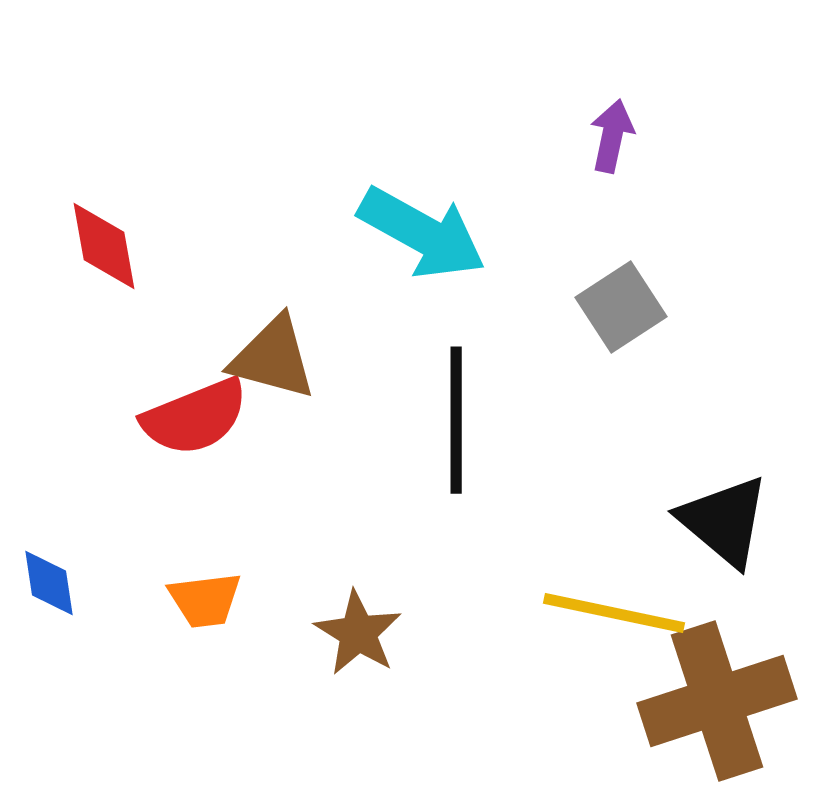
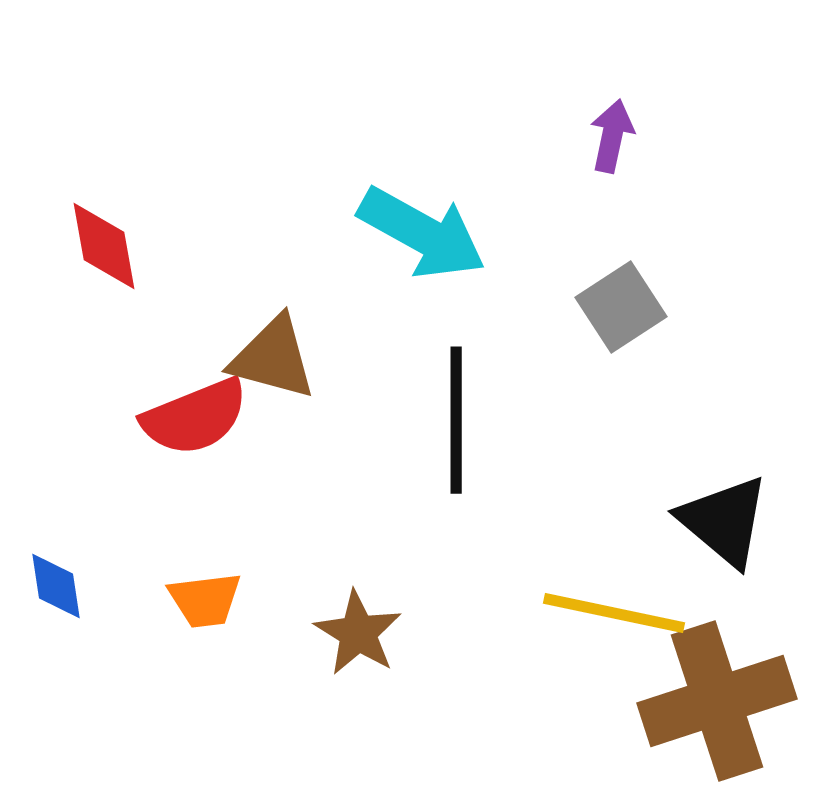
blue diamond: moved 7 px right, 3 px down
